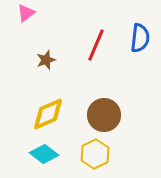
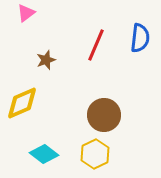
yellow diamond: moved 26 px left, 11 px up
